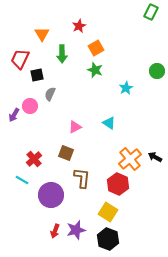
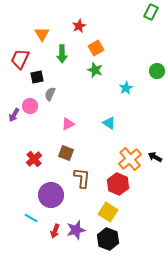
black square: moved 2 px down
pink triangle: moved 7 px left, 3 px up
cyan line: moved 9 px right, 38 px down
